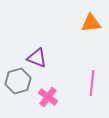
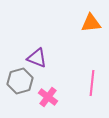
gray hexagon: moved 2 px right
